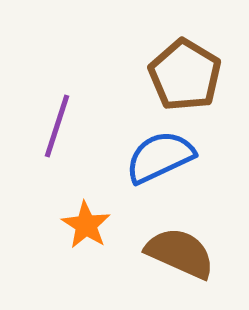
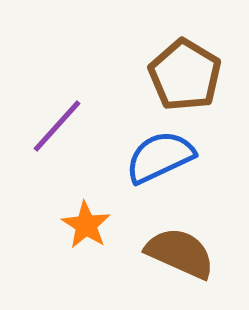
purple line: rotated 24 degrees clockwise
